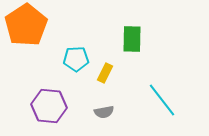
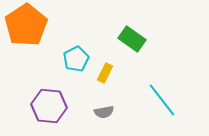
green rectangle: rotated 56 degrees counterclockwise
cyan pentagon: rotated 25 degrees counterclockwise
